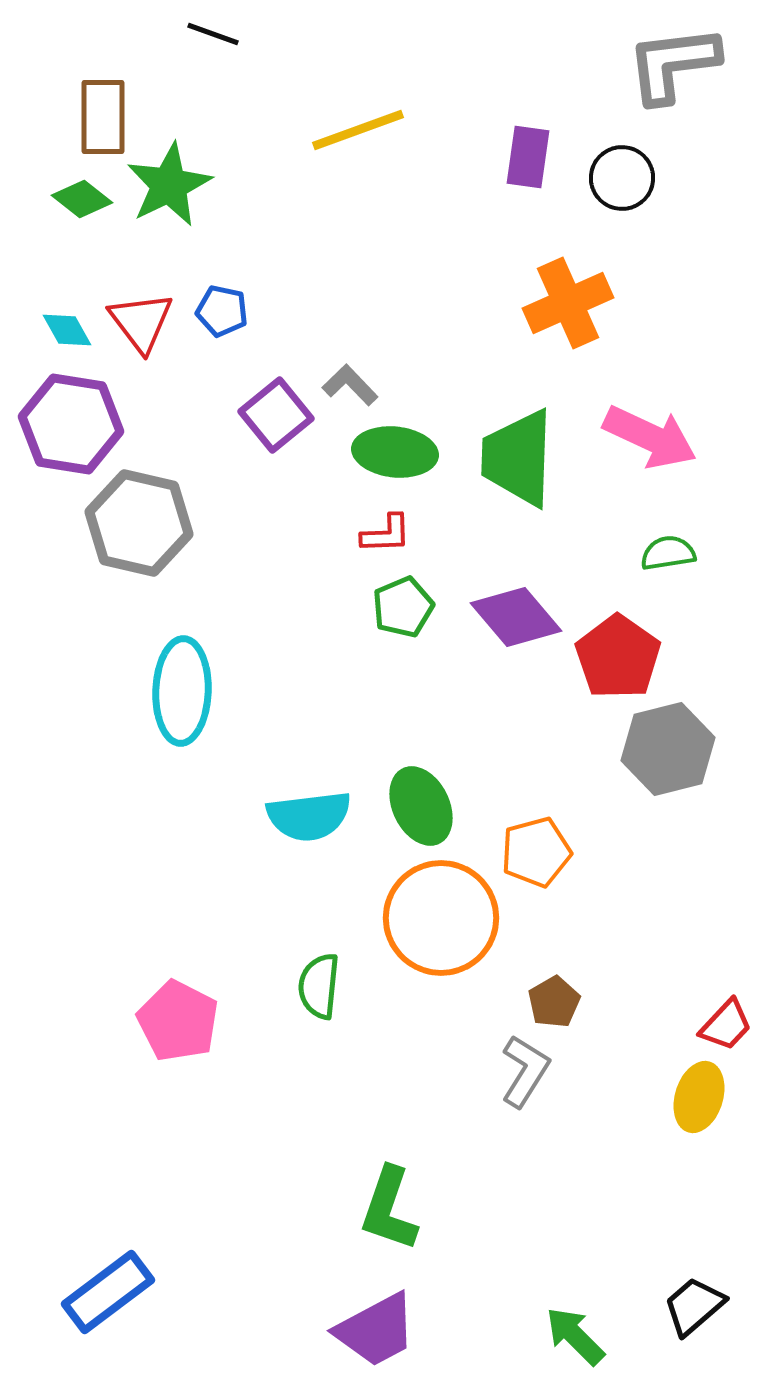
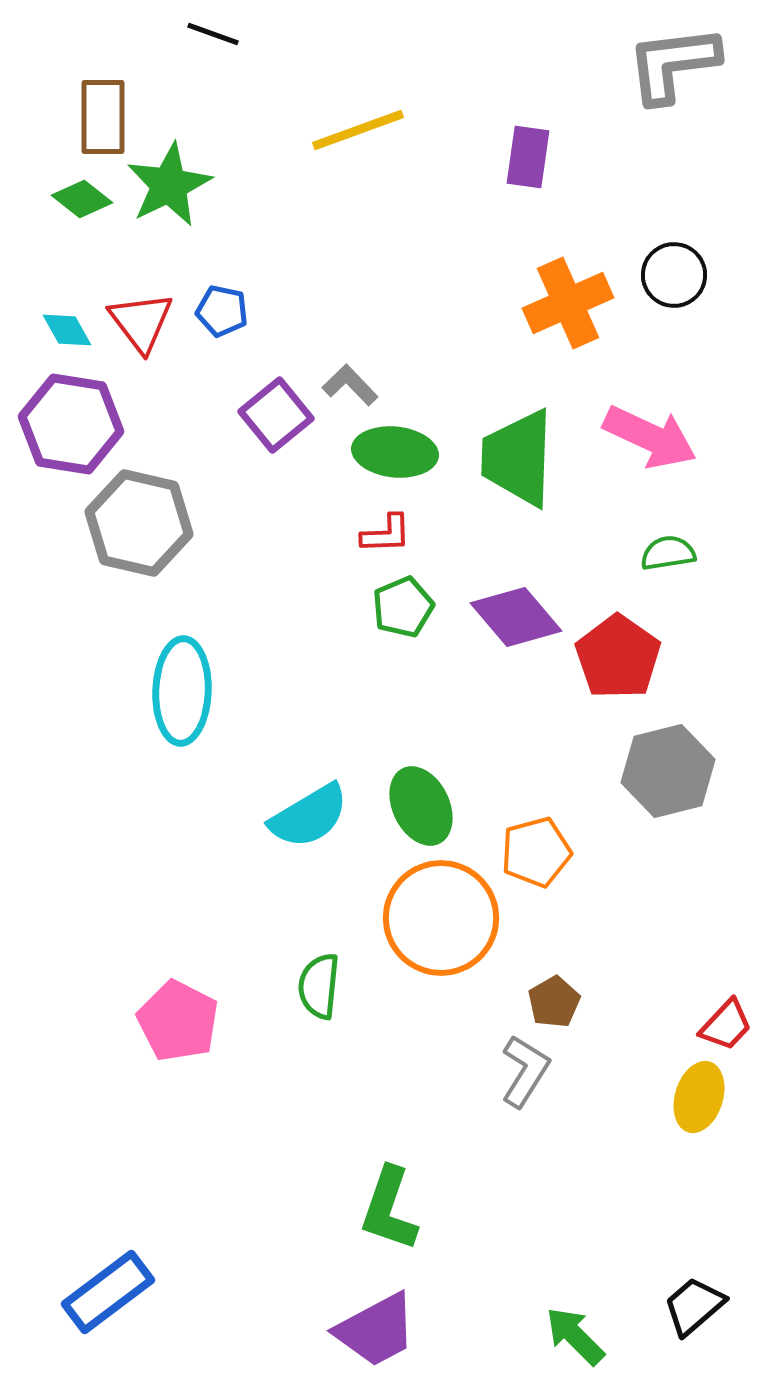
black circle at (622, 178): moved 52 px right, 97 px down
gray hexagon at (668, 749): moved 22 px down
cyan semicircle at (309, 816): rotated 24 degrees counterclockwise
